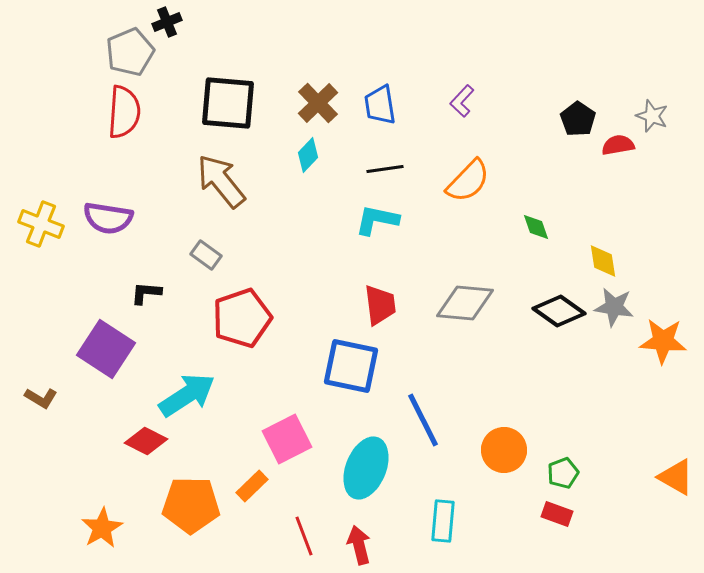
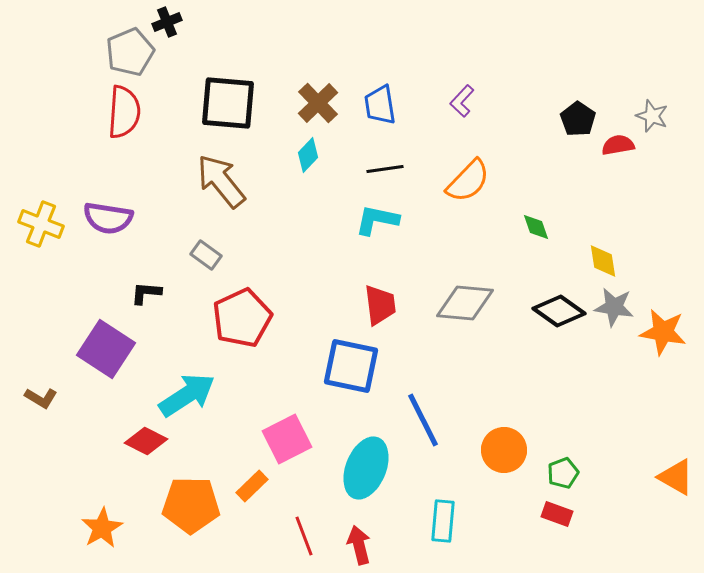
red pentagon at (242, 318): rotated 6 degrees counterclockwise
orange star at (663, 341): moved 9 px up; rotated 6 degrees clockwise
